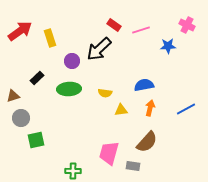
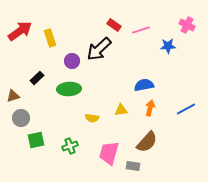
yellow semicircle: moved 13 px left, 25 px down
green cross: moved 3 px left, 25 px up; rotated 21 degrees counterclockwise
